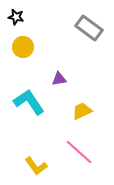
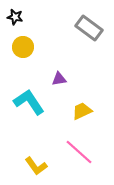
black star: moved 1 px left
